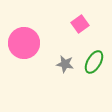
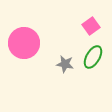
pink square: moved 11 px right, 2 px down
green ellipse: moved 1 px left, 5 px up
